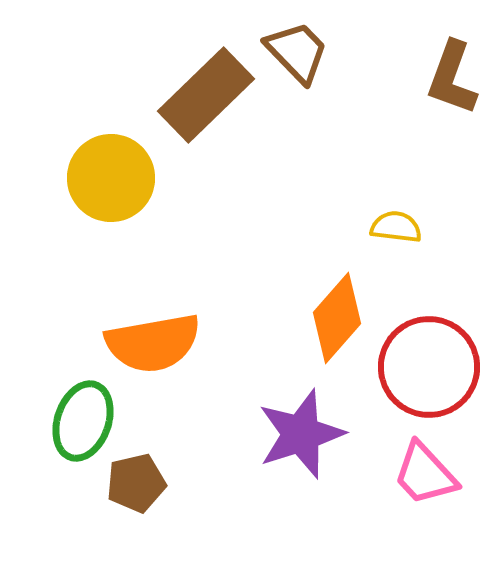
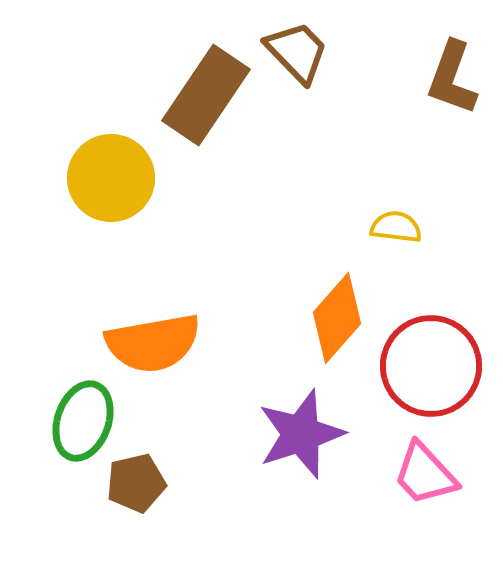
brown rectangle: rotated 12 degrees counterclockwise
red circle: moved 2 px right, 1 px up
